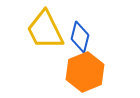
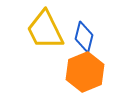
blue diamond: moved 4 px right
